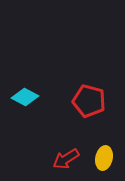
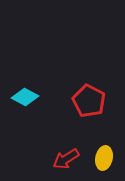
red pentagon: rotated 12 degrees clockwise
